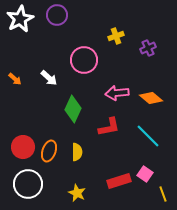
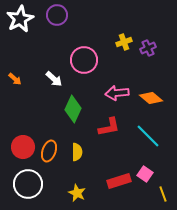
yellow cross: moved 8 px right, 6 px down
white arrow: moved 5 px right, 1 px down
